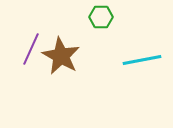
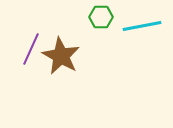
cyan line: moved 34 px up
